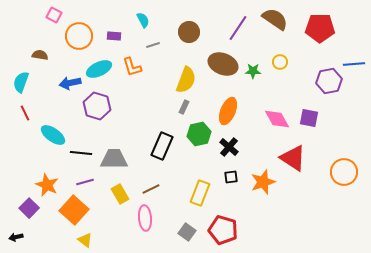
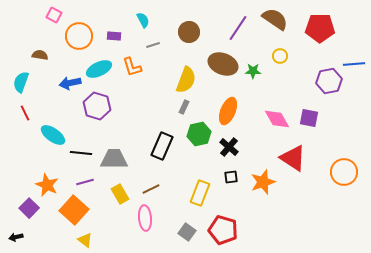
yellow circle at (280, 62): moved 6 px up
